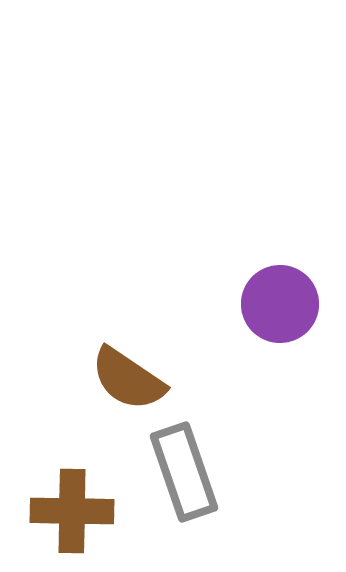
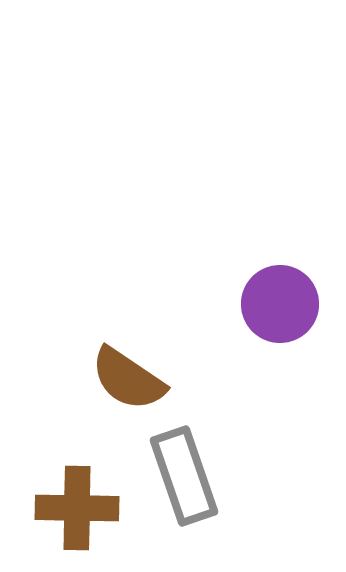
gray rectangle: moved 4 px down
brown cross: moved 5 px right, 3 px up
